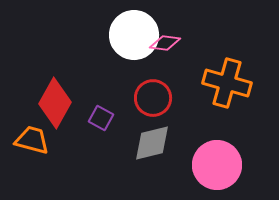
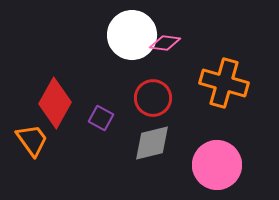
white circle: moved 2 px left
orange cross: moved 3 px left
orange trapezoid: rotated 39 degrees clockwise
